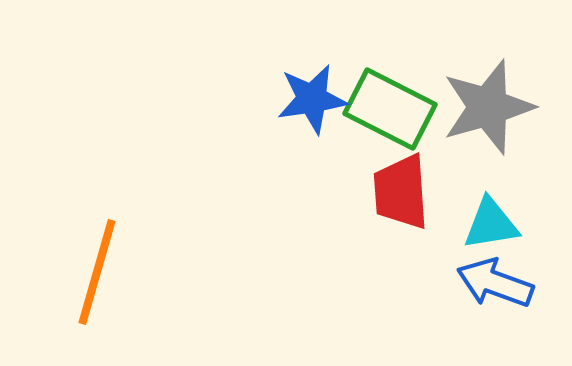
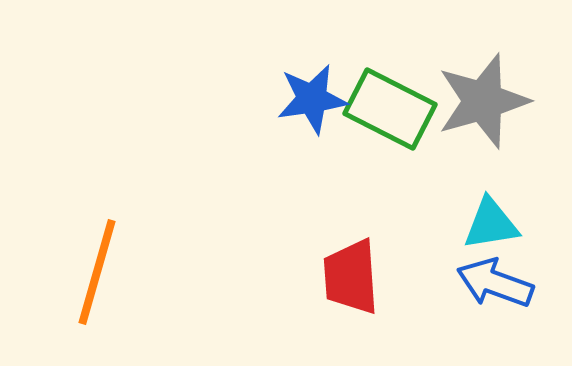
gray star: moved 5 px left, 6 px up
red trapezoid: moved 50 px left, 85 px down
